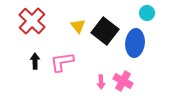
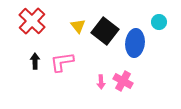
cyan circle: moved 12 px right, 9 px down
